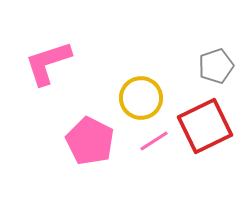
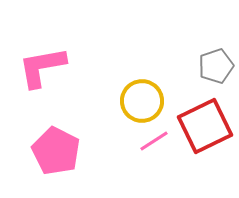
pink L-shape: moved 6 px left, 4 px down; rotated 8 degrees clockwise
yellow circle: moved 1 px right, 3 px down
pink pentagon: moved 34 px left, 10 px down
